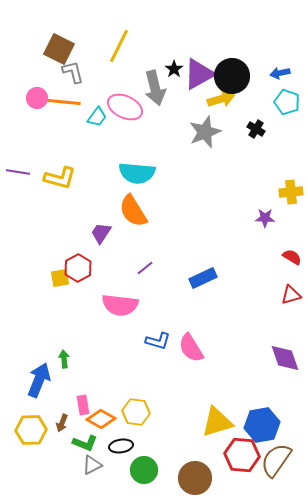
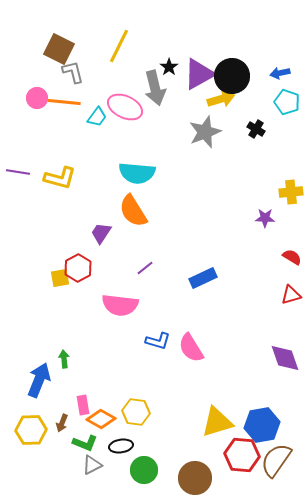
black star at (174, 69): moved 5 px left, 2 px up
